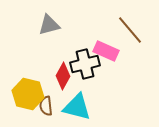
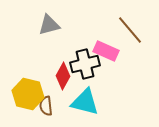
cyan triangle: moved 8 px right, 5 px up
